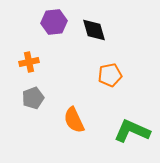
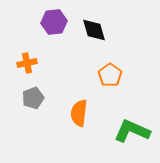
orange cross: moved 2 px left, 1 px down
orange pentagon: rotated 25 degrees counterclockwise
orange semicircle: moved 5 px right, 7 px up; rotated 32 degrees clockwise
